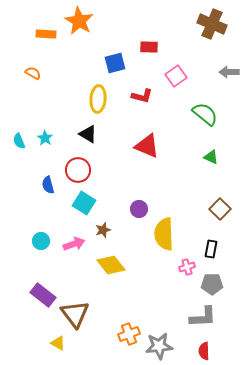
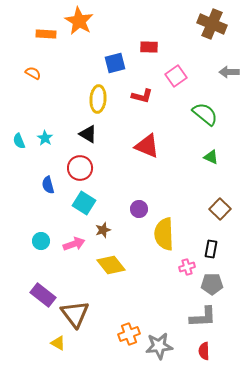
red circle: moved 2 px right, 2 px up
